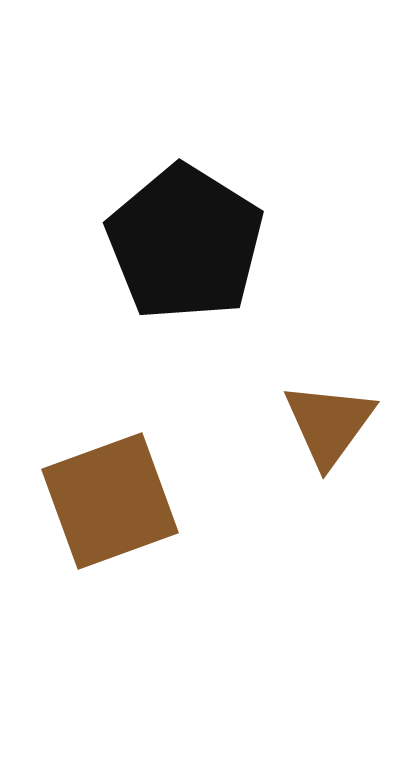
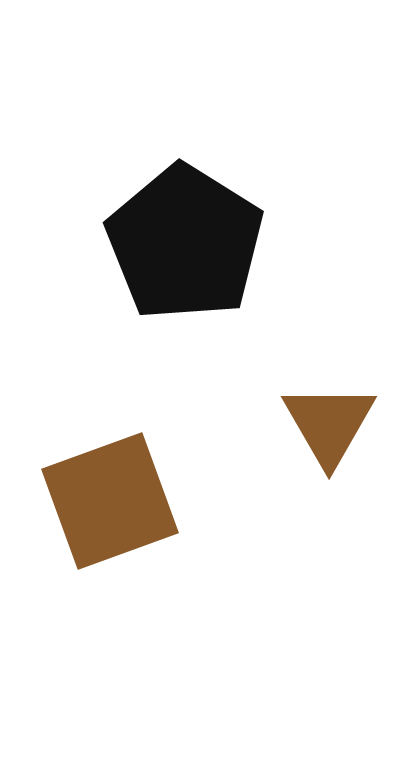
brown triangle: rotated 6 degrees counterclockwise
